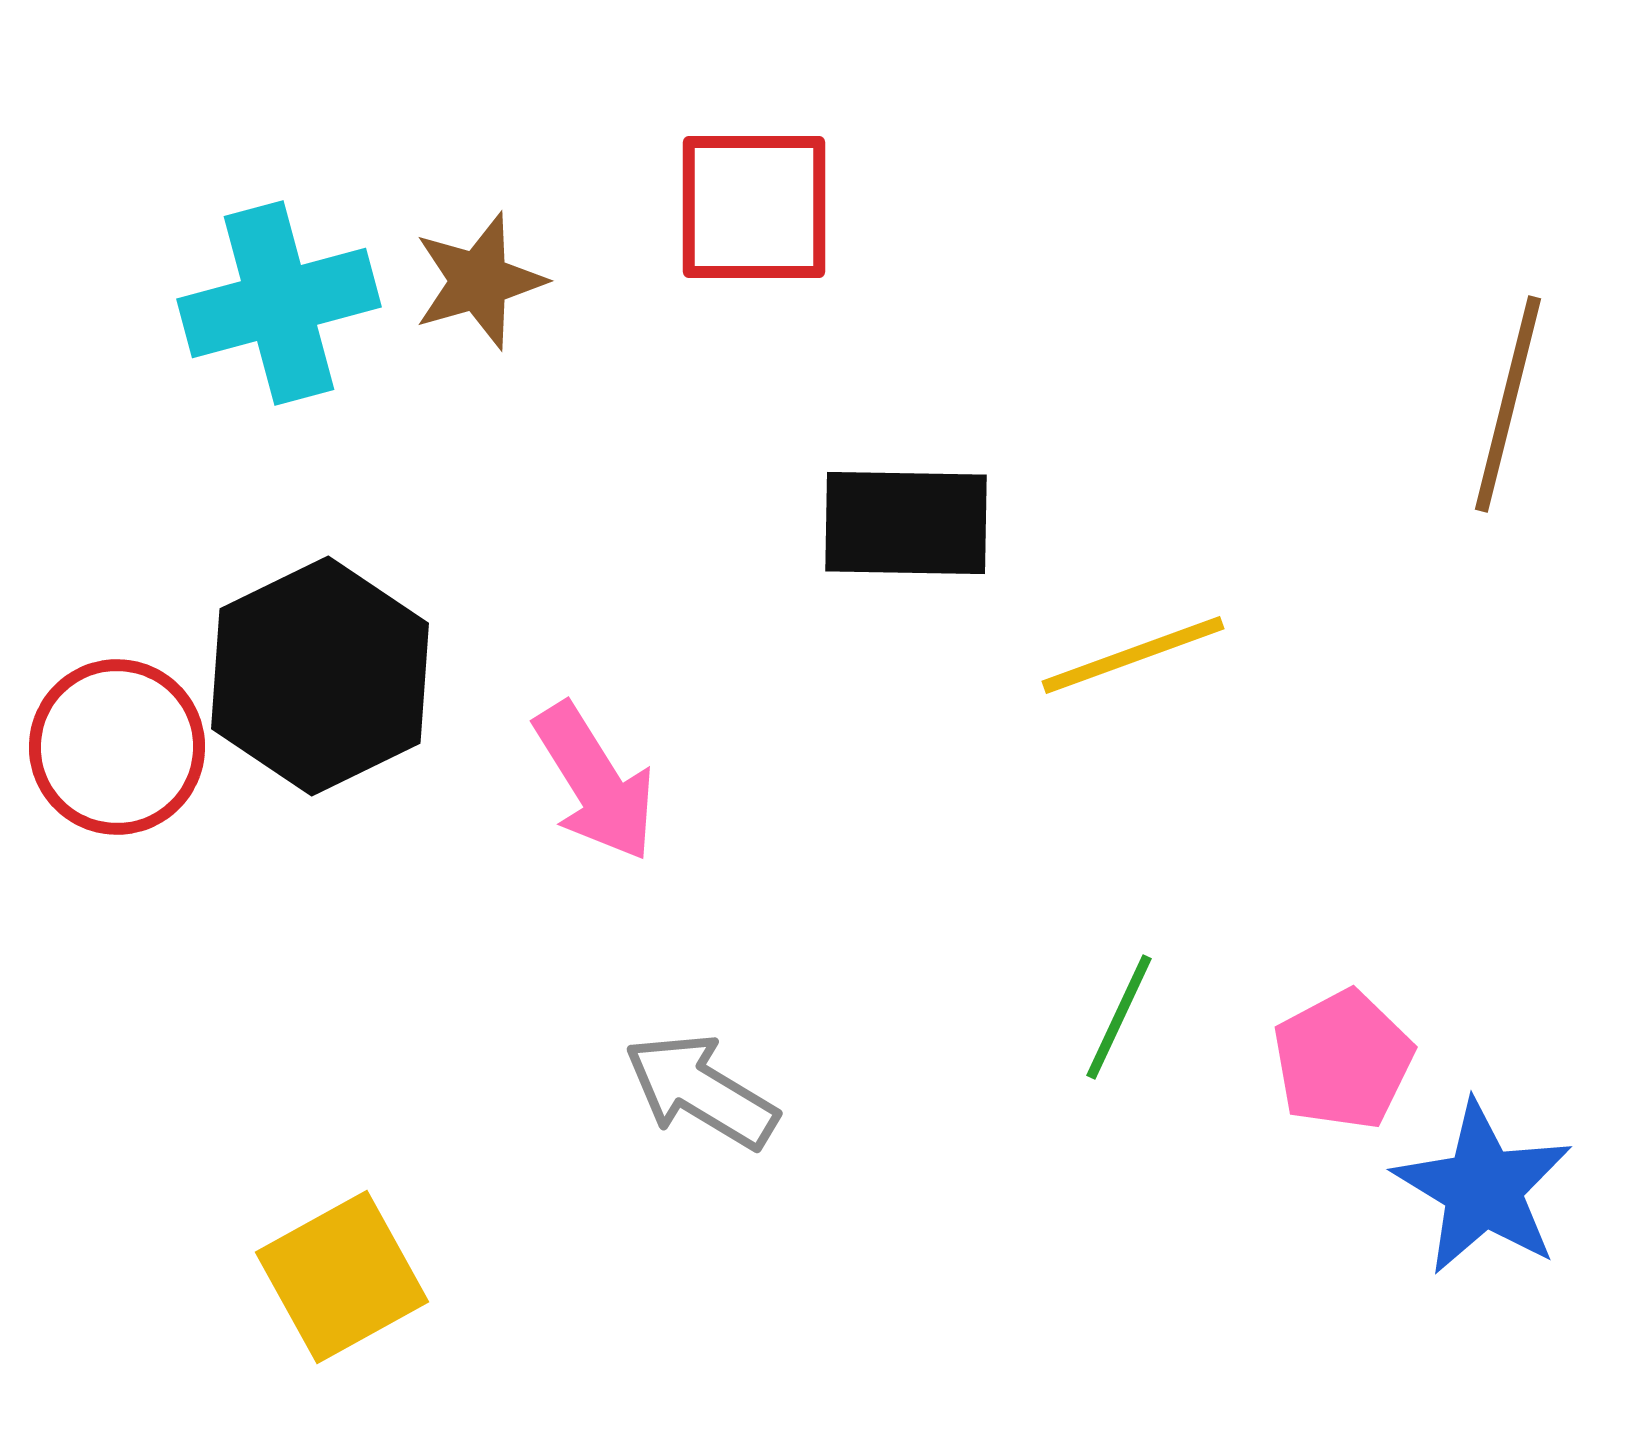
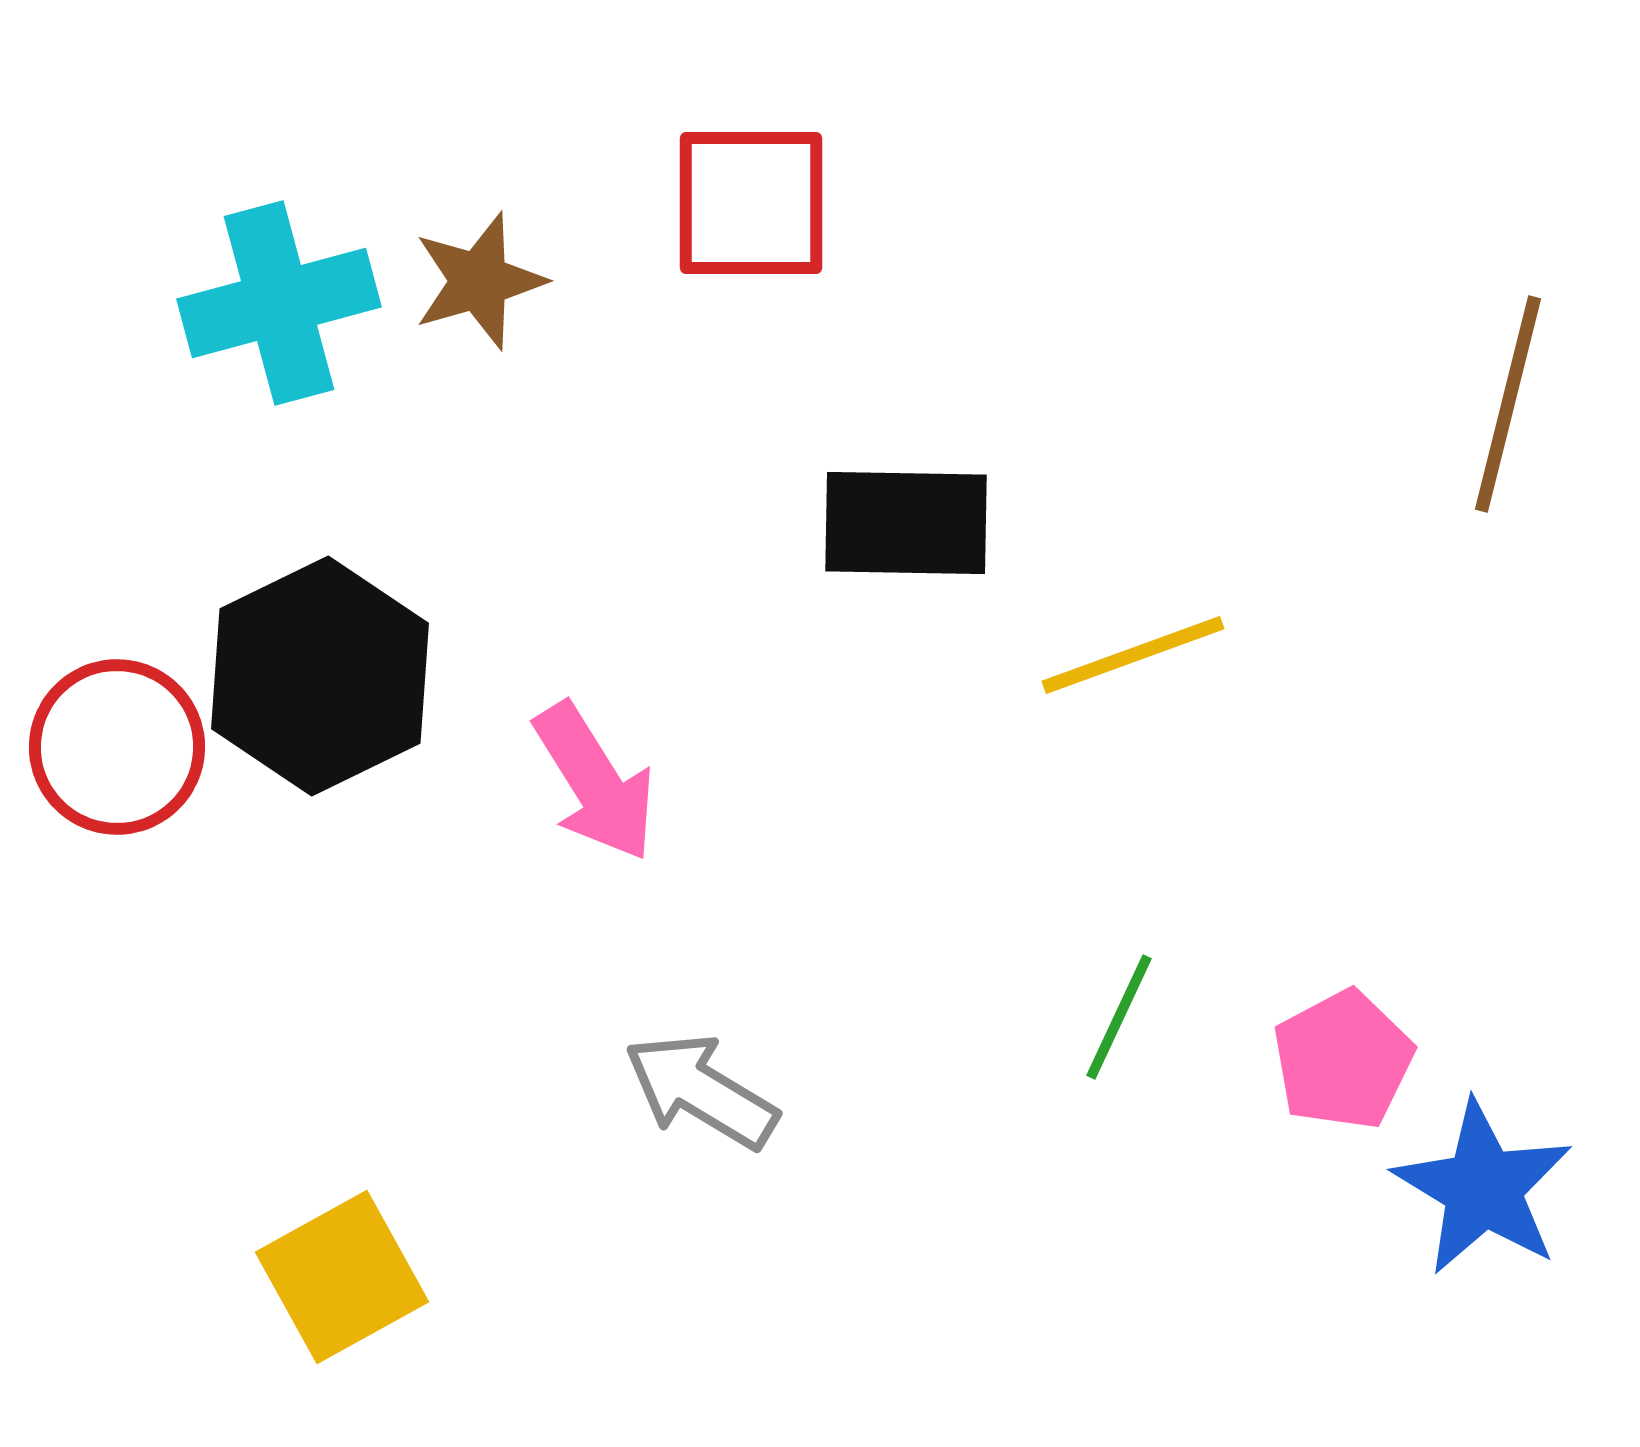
red square: moved 3 px left, 4 px up
